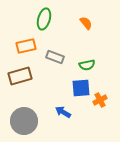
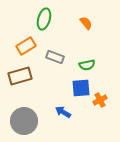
orange rectangle: rotated 18 degrees counterclockwise
